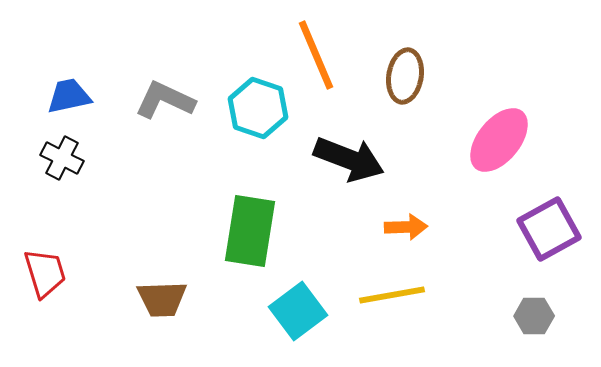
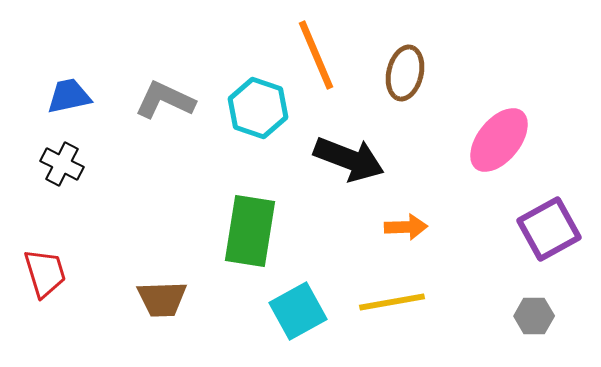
brown ellipse: moved 3 px up; rotated 4 degrees clockwise
black cross: moved 6 px down
yellow line: moved 7 px down
cyan square: rotated 8 degrees clockwise
